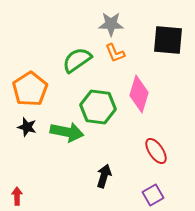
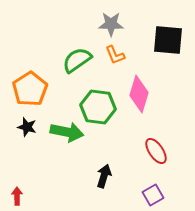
orange L-shape: moved 2 px down
